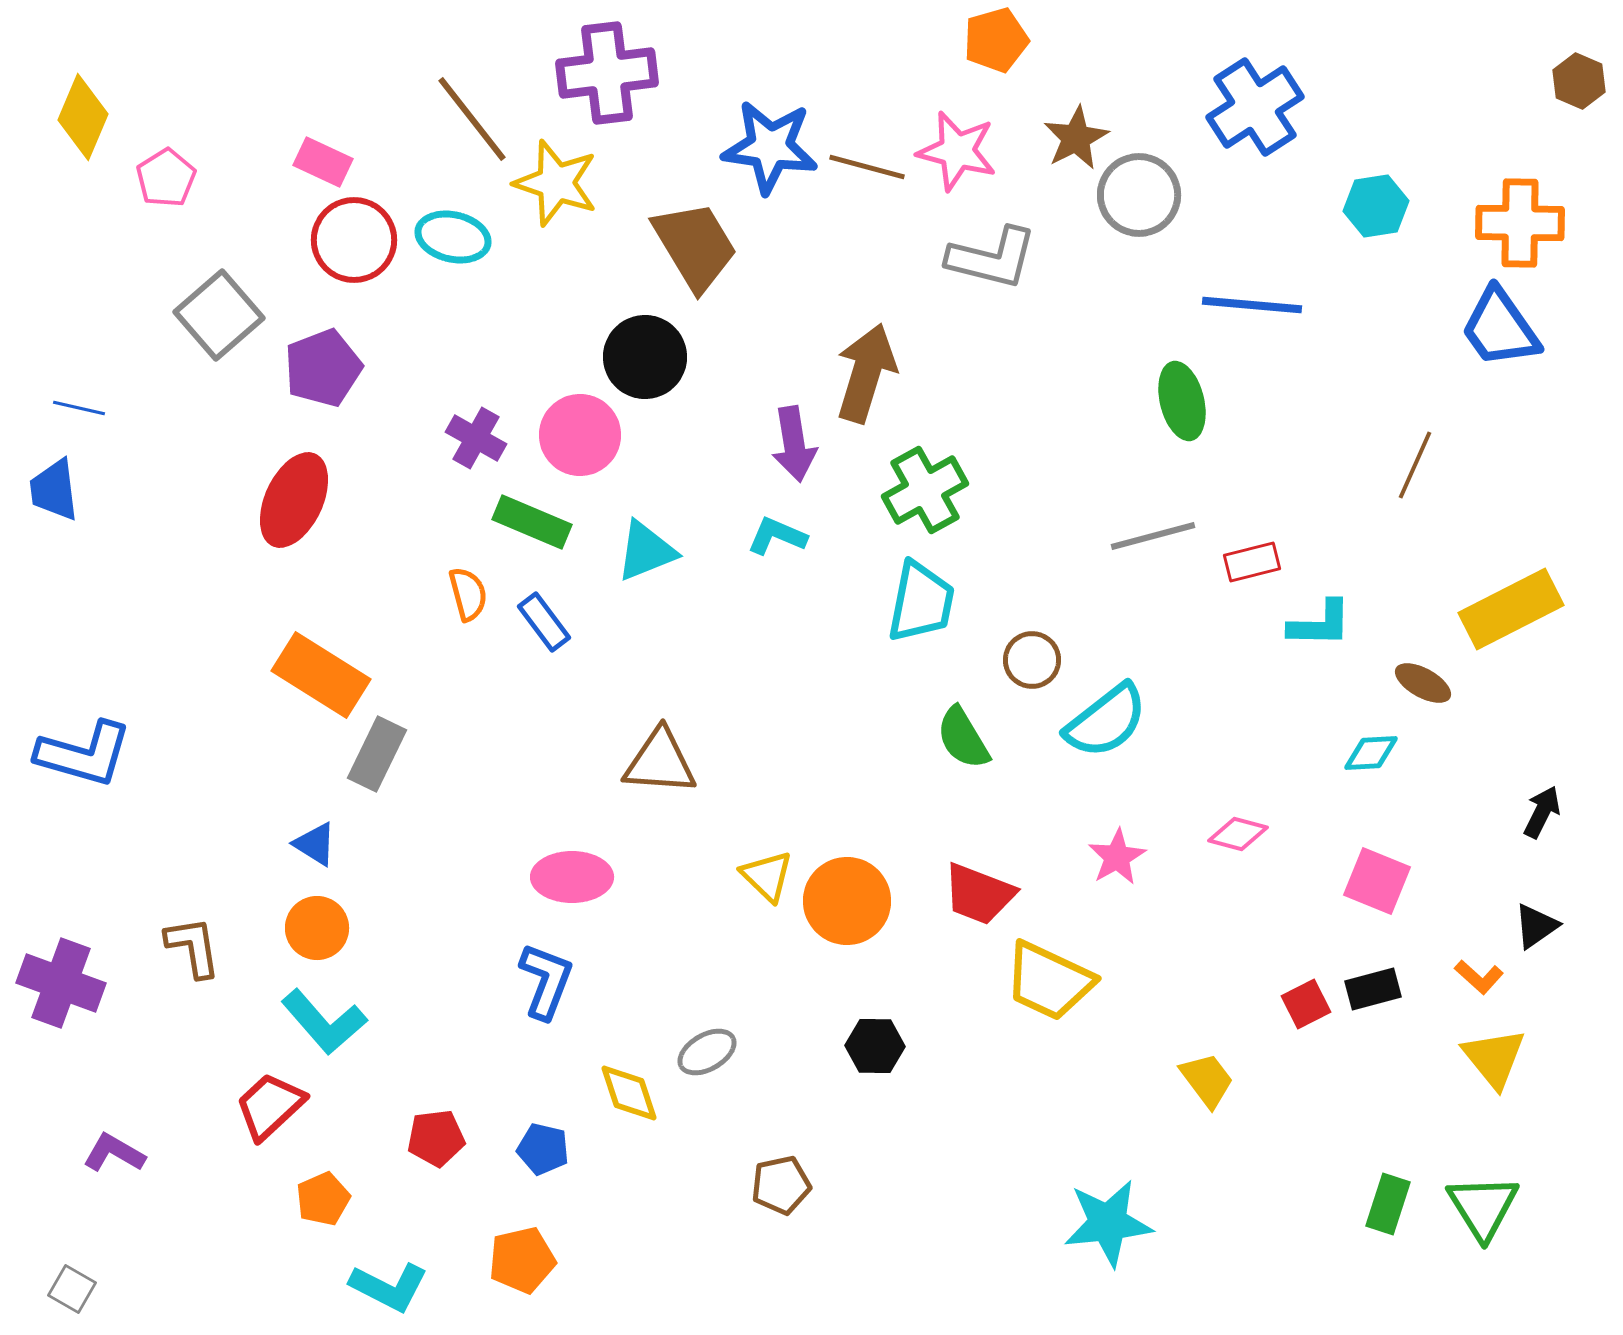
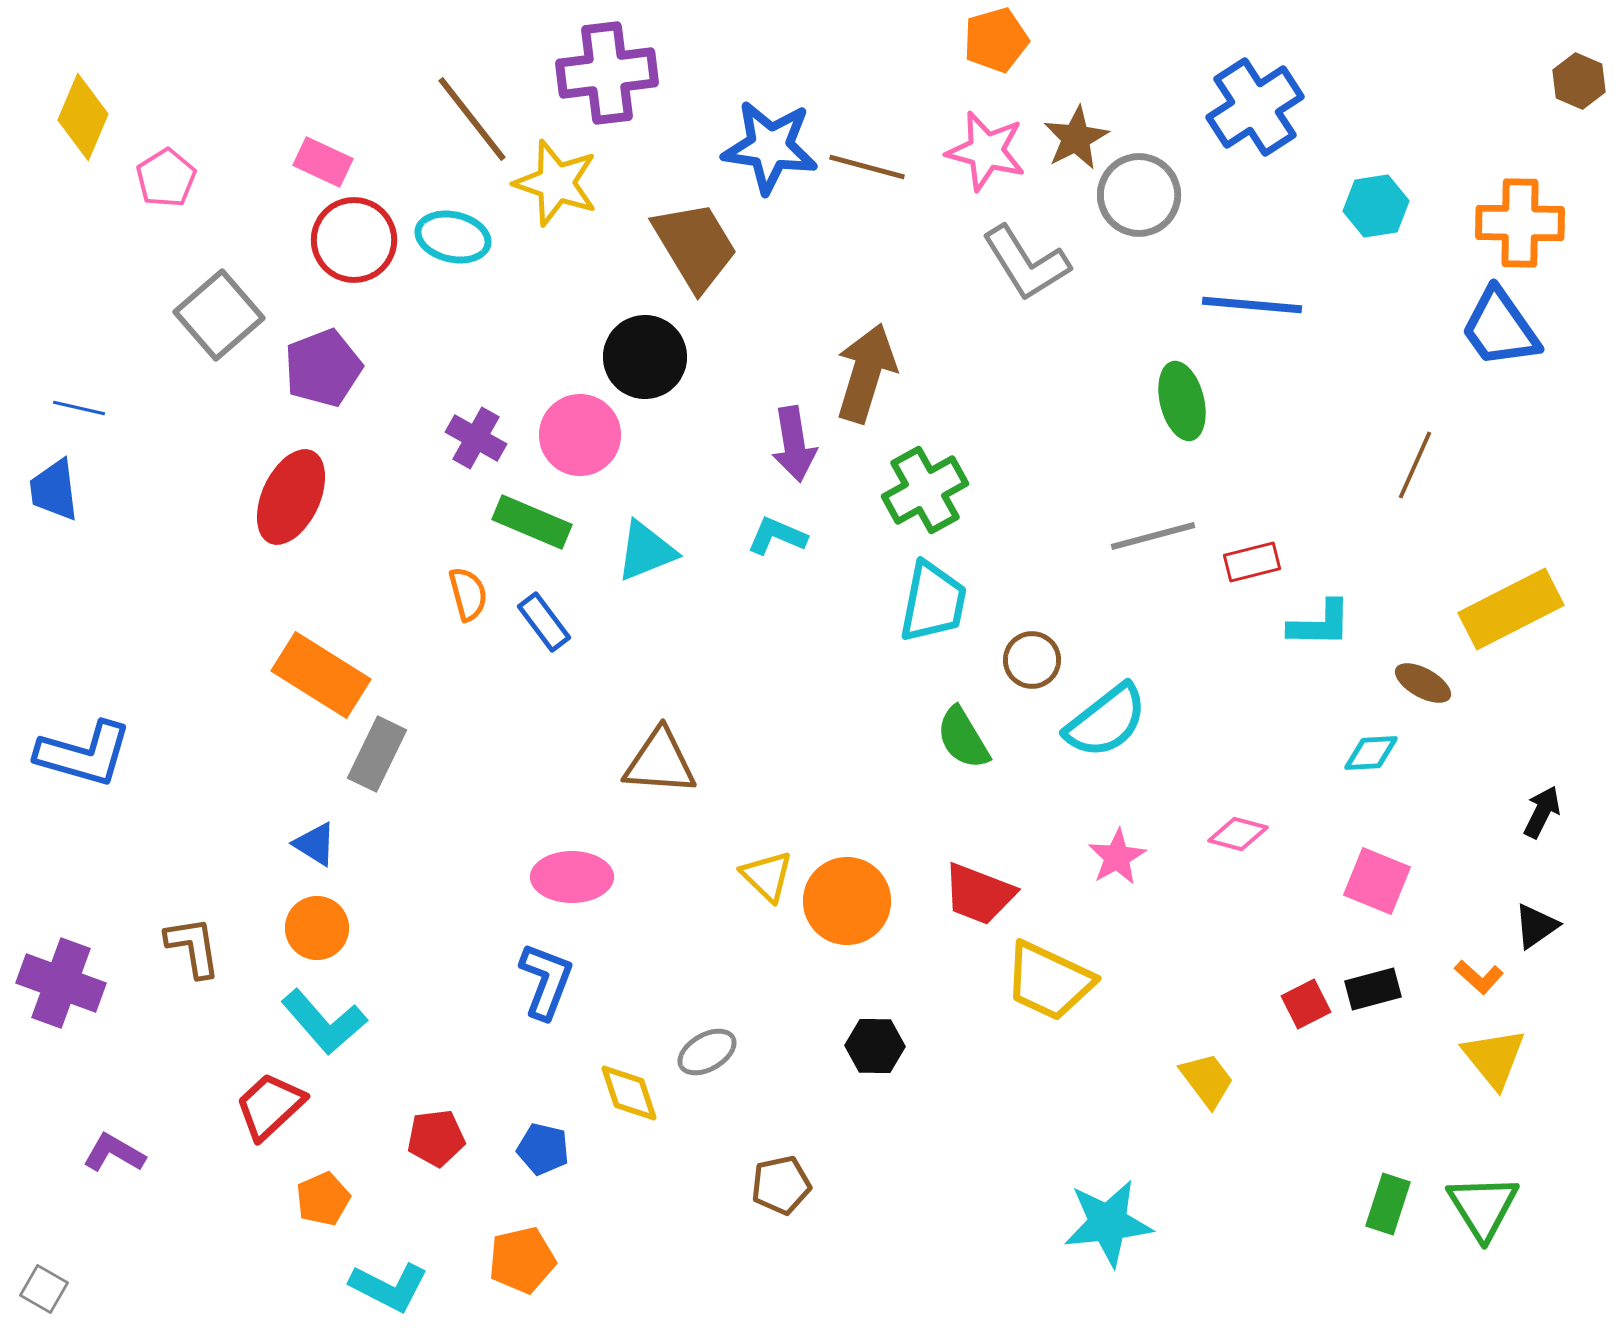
pink star at (957, 151): moved 29 px right
gray L-shape at (992, 258): moved 34 px right, 5 px down; rotated 44 degrees clockwise
red ellipse at (294, 500): moved 3 px left, 3 px up
cyan trapezoid at (921, 602): moved 12 px right
gray square at (72, 1289): moved 28 px left
